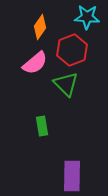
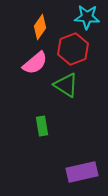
red hexagon: moved 1 px right, 1 px up
green triangle: moved 1 px down; rotated 12 degrees counterclockwise
purple rectangle: moved 10 px right, 4 px up; rotated 76 degrees clockwise
